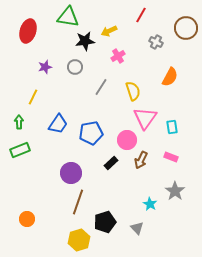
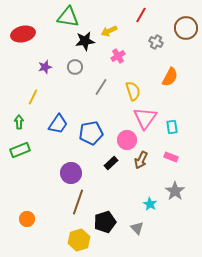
red ellipse: moved 5 px left, 3 px down; rotated 60 degrees clockwise
